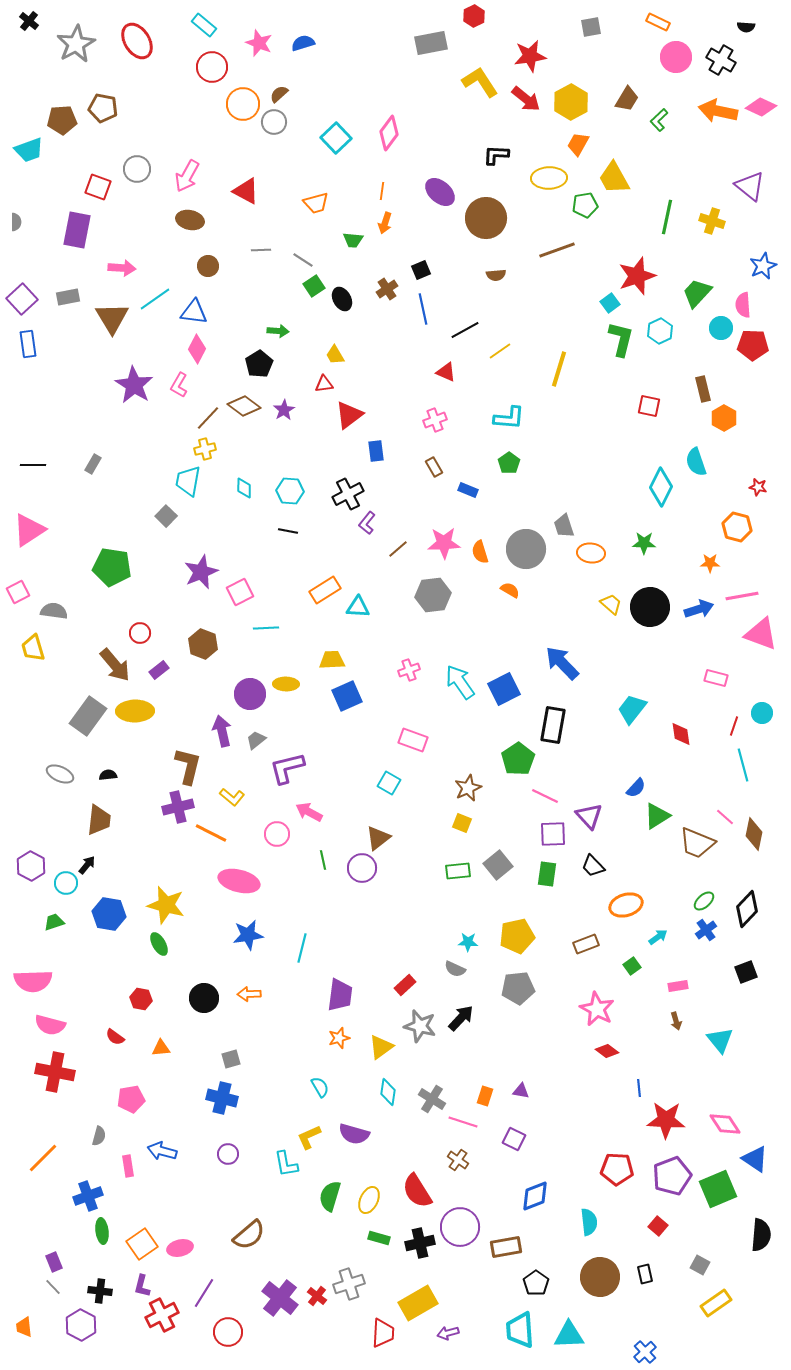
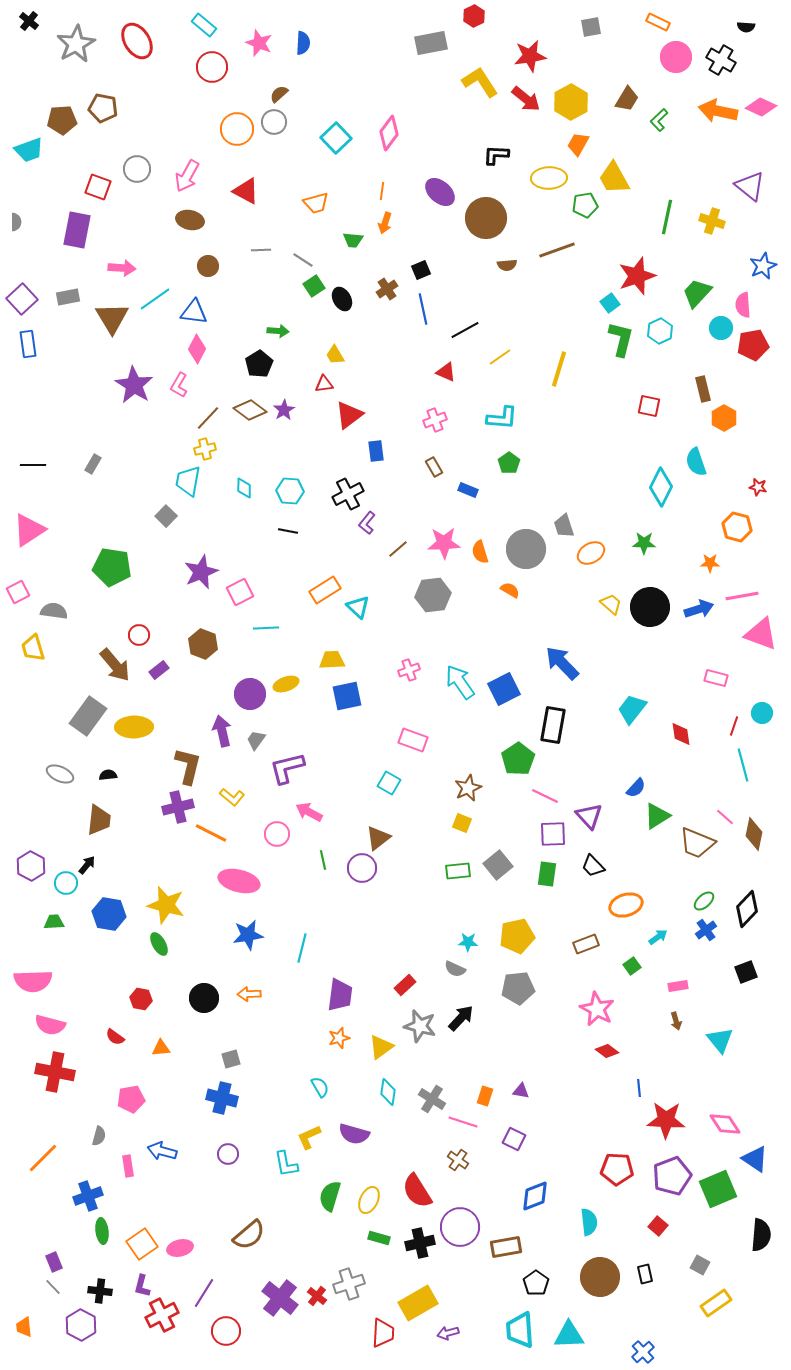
blue semicircle at (303, 43): rotated 110 degrees clockwise
orange circle at (243, 104): moved 6 px left, 25 px down
brown semicircle at (496, 275): moved 11 px right, 10 px up
red pentagon at (753, 345): rotated 12 degrees counterclockwise
yellow line at (500, 351): moved 6 px down
brown diamond at (244, 406): moved 6 px right, 4 px down
cyan L-shape at (509, 418): moved 7 px left
orange ellipse at (591, 553): rotated 36 degrees counterclockwise
cyan triangle at (358, 607): rotated 40 degrees clockwise
red circle at (140, 633): moved 1 px left, 2 px down
yellow ellipse at (286, 684): rotated 20 degrees counterclockwise
blue square at (347, 696): rotated 12 degrees clockwise
yellow ellipse at (135, 711): moved 1 px left, 16 px down
gray trapezoid at (256, 740): rotated 15 degrees counterclockwise
green trapezoid at (54, 922): rotated 15 degrees clockwise
red circle at (228, 1332): moved 2 px left, 1 px up
blue cross at (645, 1352): moved 2 px left
